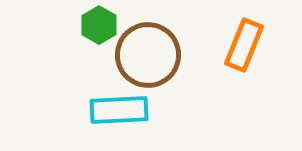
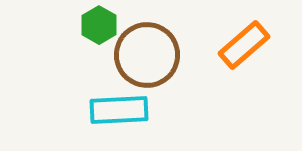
orange rectangle: rotated 27 degrees clockwise
brown circle: moved 1 px left
